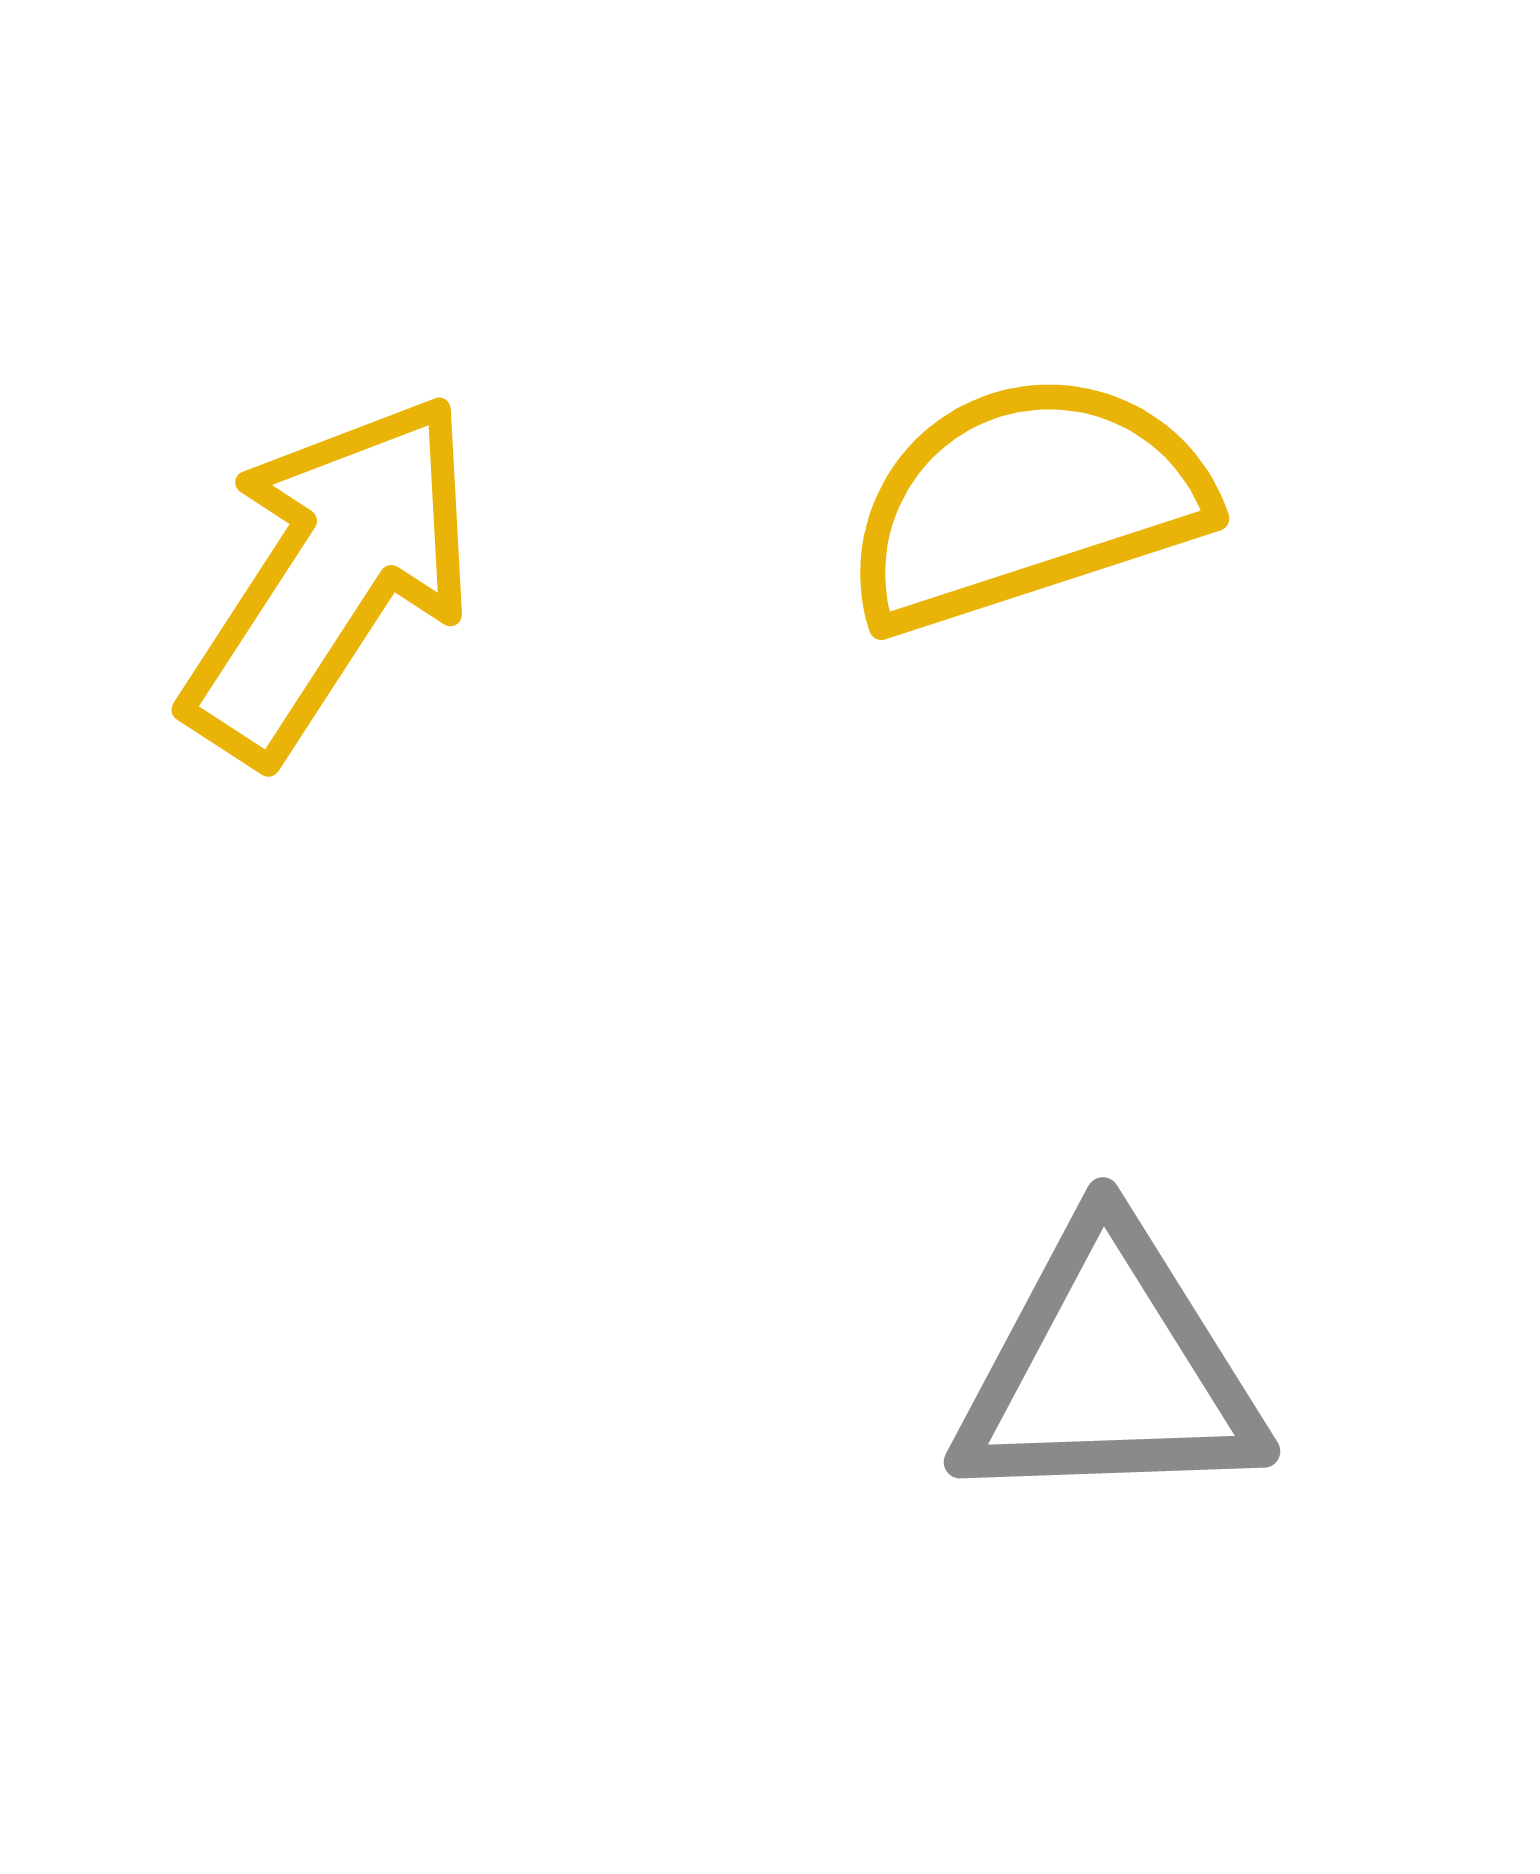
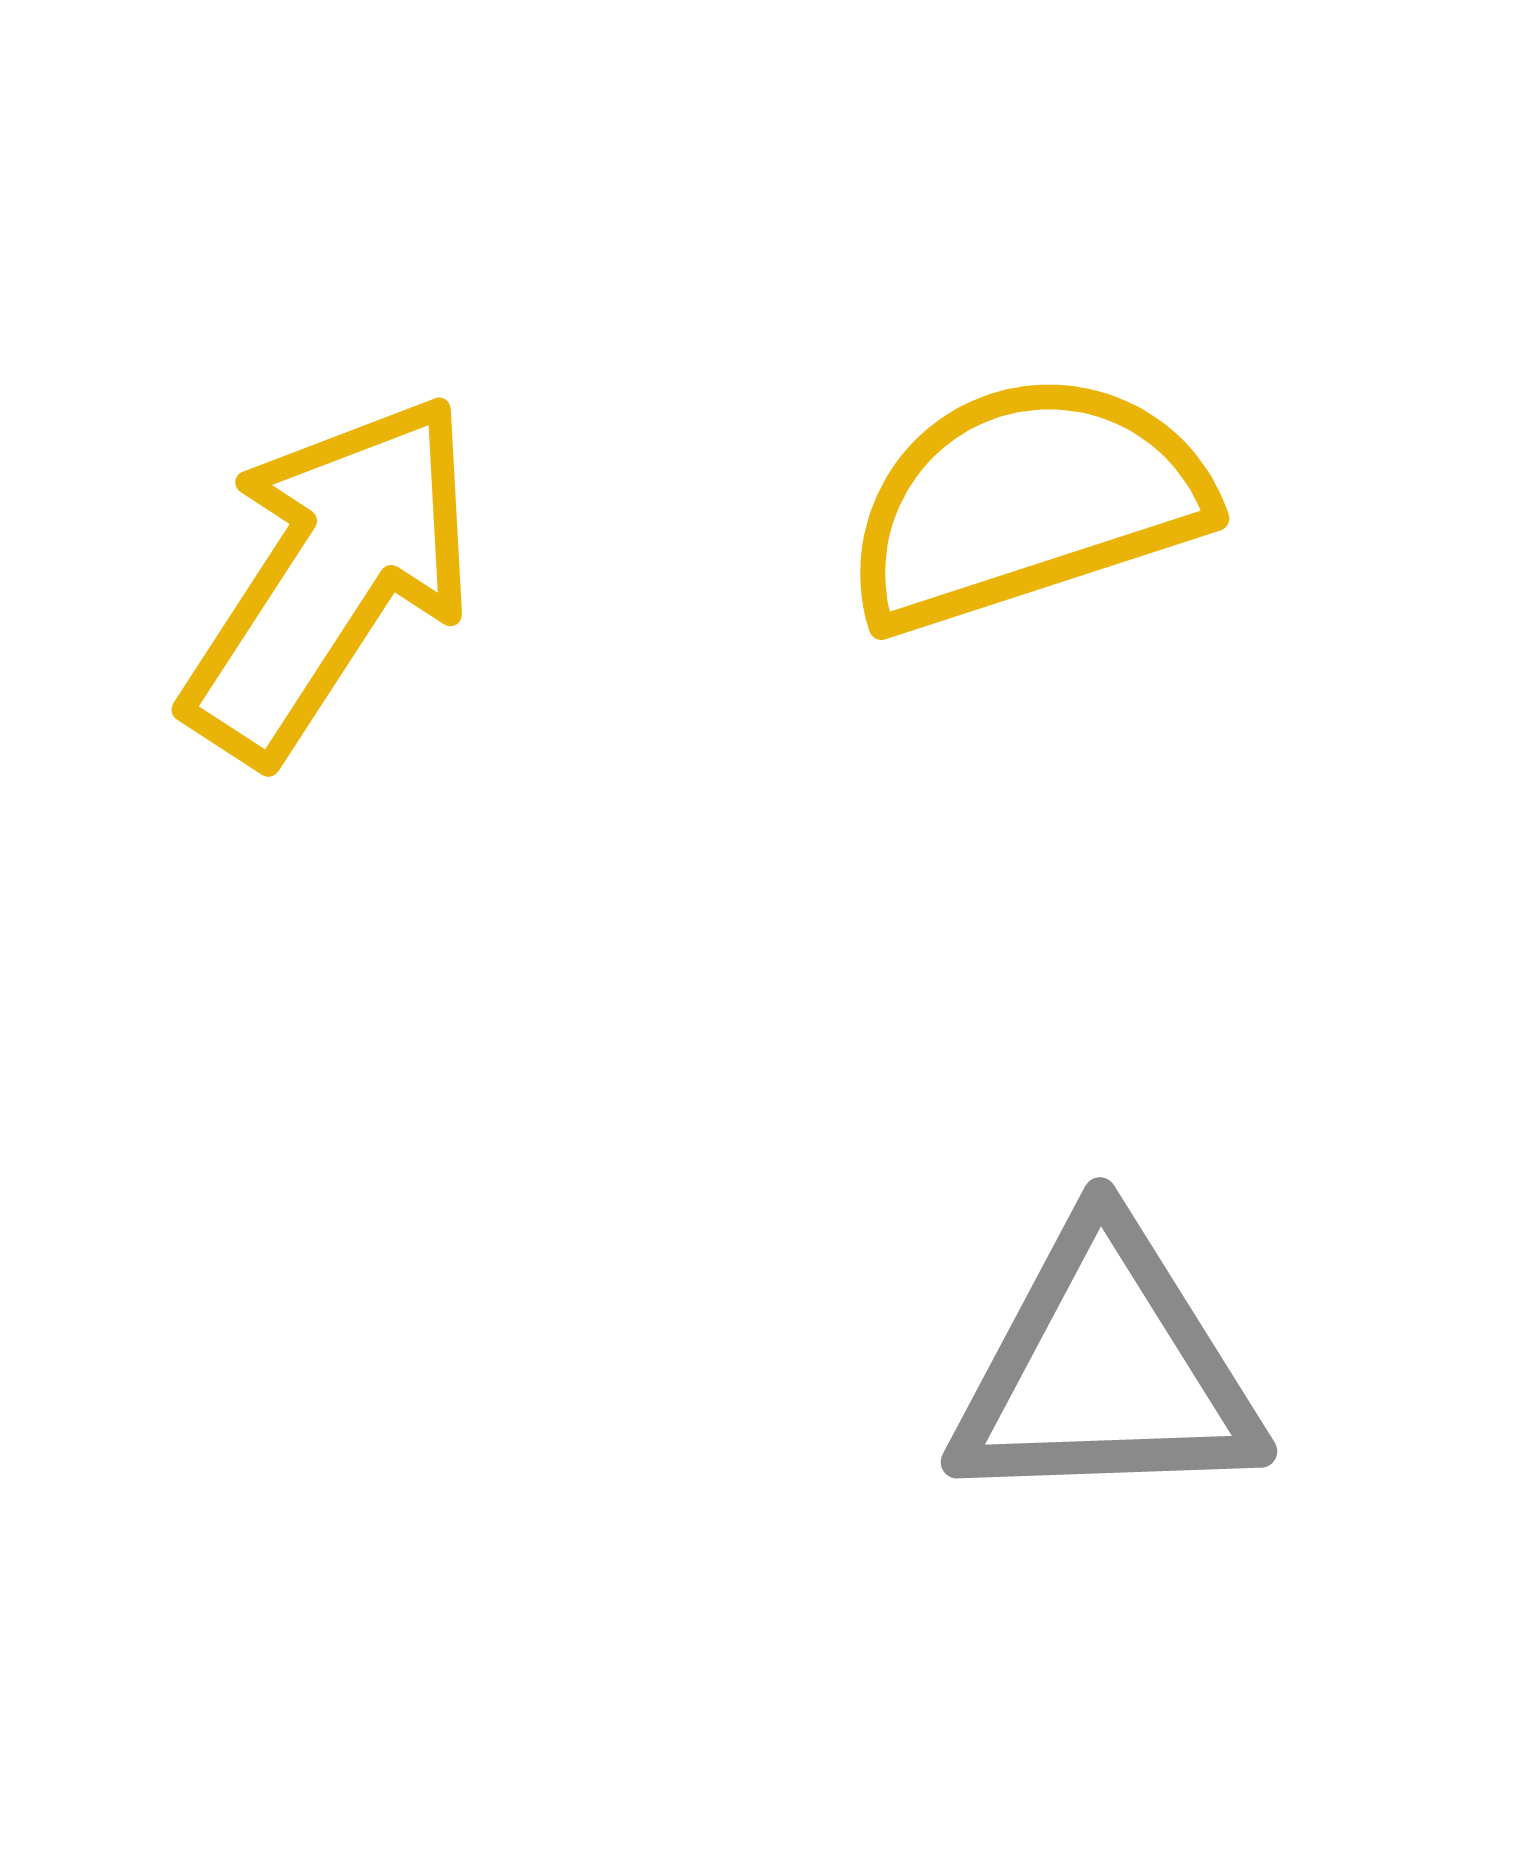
gray triangle: moved 3 px left
